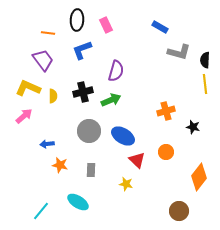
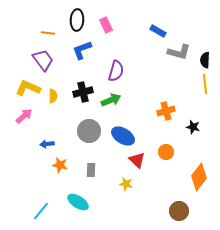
blue rectangle: moved 2 px left, 4 px down
